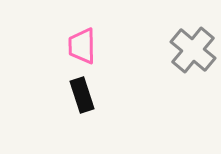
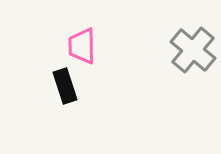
black rectangle: moved 17 px left, 9 px up
